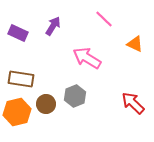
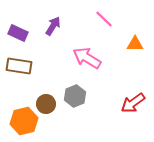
orange triangle: rotated 24 degrees counterclockwise
brown rectangle: moved 2 px left, 13 px up
red arrow: rotated 80 degrees counterclockwise
orange hexagon: moved 7 px right, 9 px down
